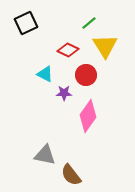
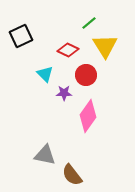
black square: moved 5 px left, 13 px down
cyan triangle: rotated 18 degrees clockwise
brown semicircle: moved 1 px right
